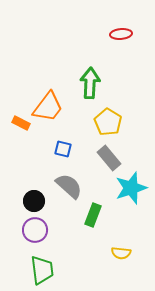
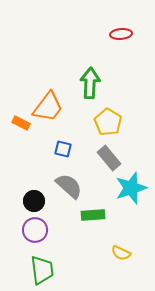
green rectangle: rotated 65 degrees clockwise
yellow semicircle: rotated 18 degrees clockwise
